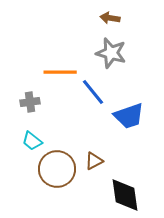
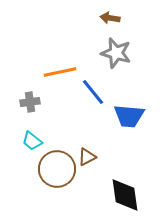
gray star: moved 5 px right
orange line: rotated 12 degrees counterclockwise
blue trapezoid: rotated 24 degrees clockwise
brown triangle: moved 7 px left, 4 px up
